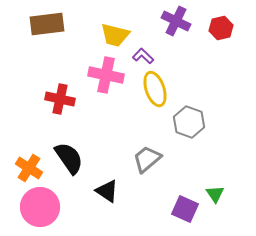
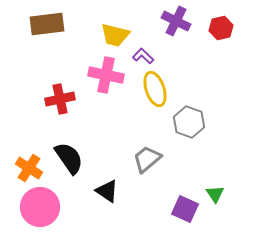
red cross: rotated 24 degrees counterclockwise
